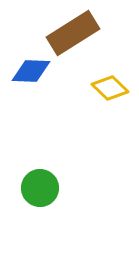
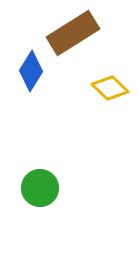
blue diamond: rotated 60 degrees counterclockwise
